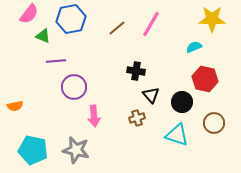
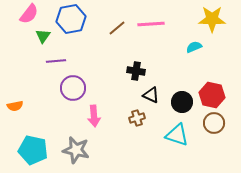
pink line: rotated 56 degrees clockwise
green triangle: rotated 42 degrees clockwise
red hexagon: moved 7 px right, 16 px down
purple circle: moved 1 px left, 1 px down
black triangle: rotated 24 degrees counterclockwise
